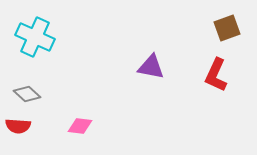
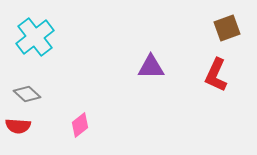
cyan cross: rotated 27 degrees clockwise
purple triangle: rotated 12 degrees counterclockwise
pink diamond: moved 1 px up; rotated 45 degrees counterclockwise
